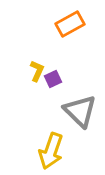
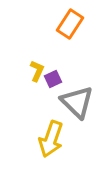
orange rectangle: rotated 28 degrees counterclockwise
gray triangle: moved 3 px left, 9 px up
yellow arrow: moved 12 px up
